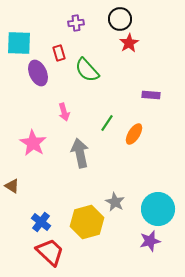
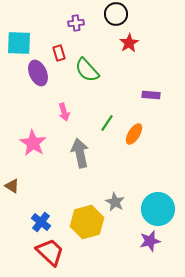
black circle: moved 4 px left, 5 px up
